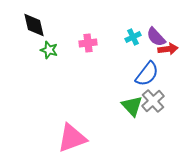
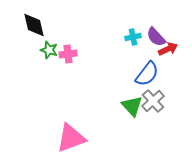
cyan cross: rotated 14 degrees clockwise
pink cross: moved 20 px left, 11 px down
red arrow: rotated 18 degrees counterclockwise
pink triangle: moved 1 px left
